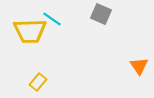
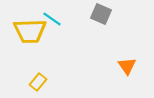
orange triangle: moved 12 px left
